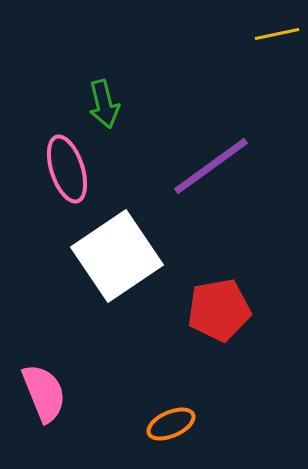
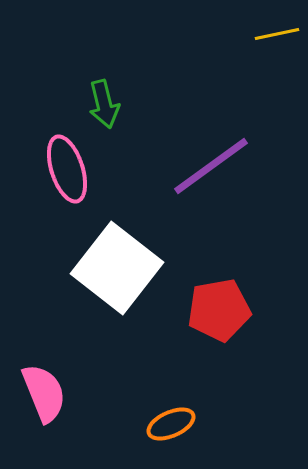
white square: moved 12 px down; rotated 18 degrees counterclockwise
